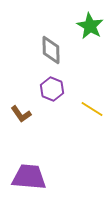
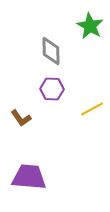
gray diamond: moved 1 px down
purple hexagon: rotated 20 degrees counterclockwise
yellow line: rotated 60 degrees counterclockwise
brown L-shape: moved 4 px down
